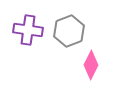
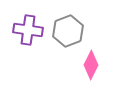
gray hexagon: moved 1 px left
